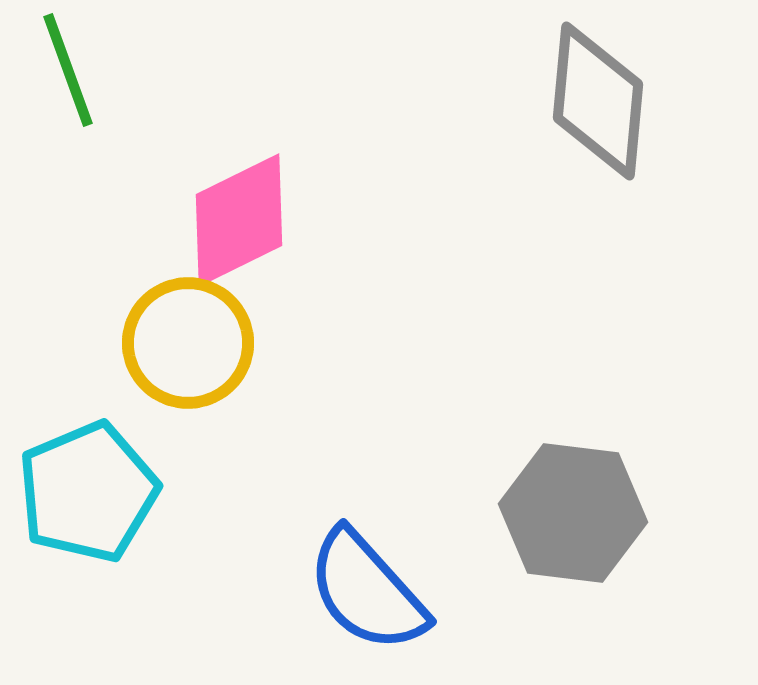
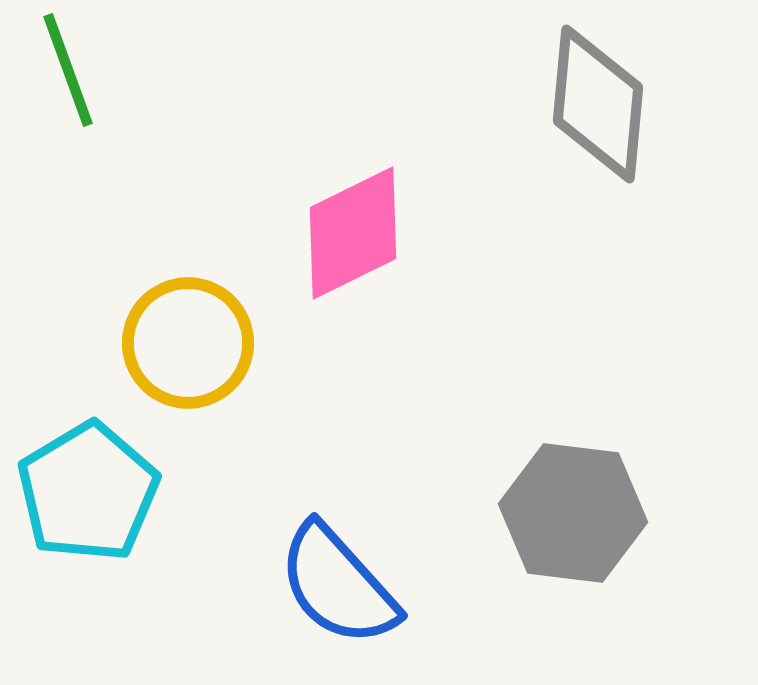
gray diamond: moved 3 px down
pink diamond: moved 114 px right, 13 px down
cyan pentagon: rotated 8 degrees counterclockwise
blue semicircle: moved 29 px left, 6 px up
